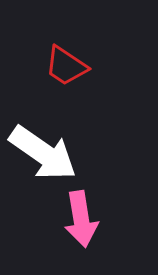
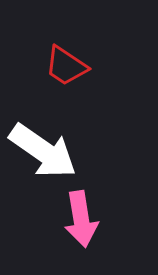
white arrow: moved 2 px up
